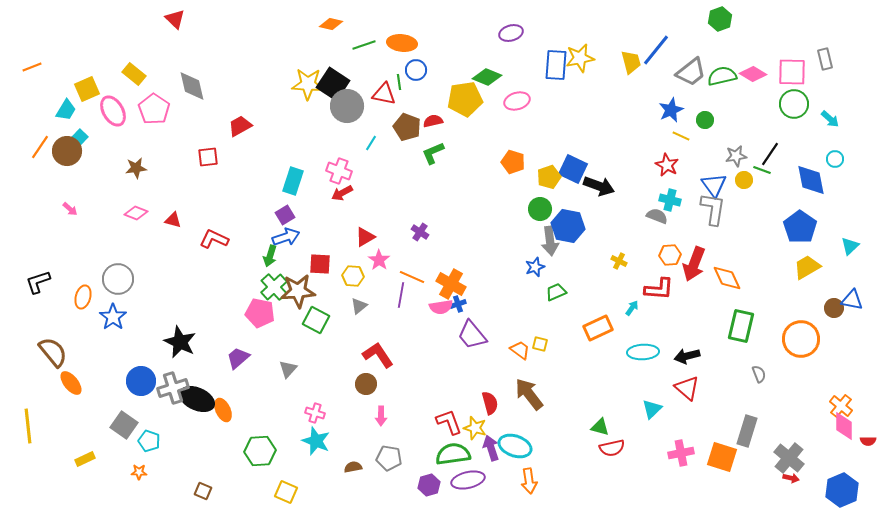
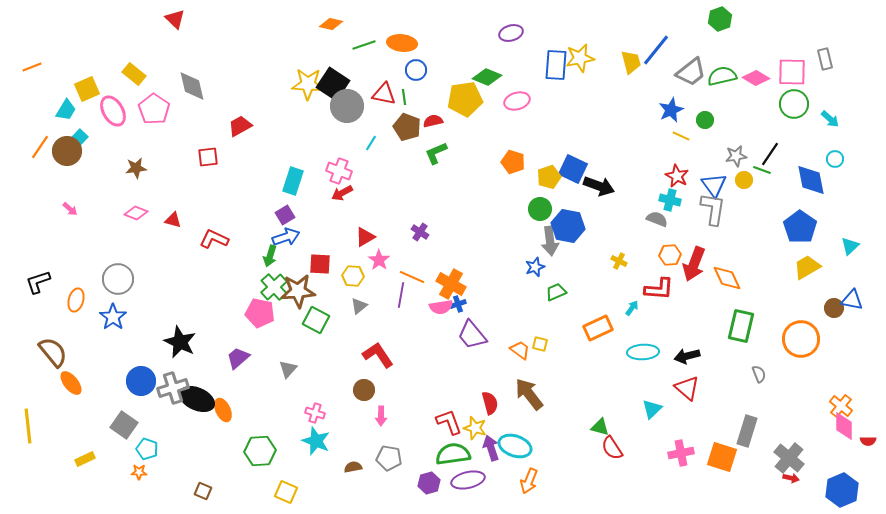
pink diamond at (753, 74): moved 3 px right, 4 px down
green line at (399, 82): moved 5 px right, 15 px down
green L-shape at (433, 153): moved 3 px right
red star at (667, 165): moved 10 px right, 11 px down
gray semicircle at (657, 216): moved 3 px down
orange ellipse at (83, 297): moved 7 px left, 3 px down
brown circle at (366, 384): moved 2 px left, 6 px down
cyan pentagon at (149, 441): moved 2 px left, 8 px down
red semicircle at (612, 448): rotated 70 degrees clockwise
orange arrow at (529, 481): rotated 30 degrees clockwise
purple hexagon at (429, 485): moved 2 px up
